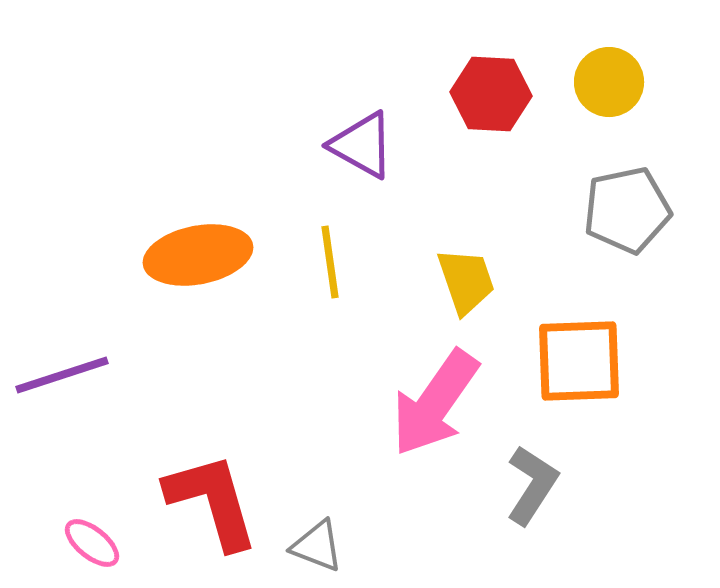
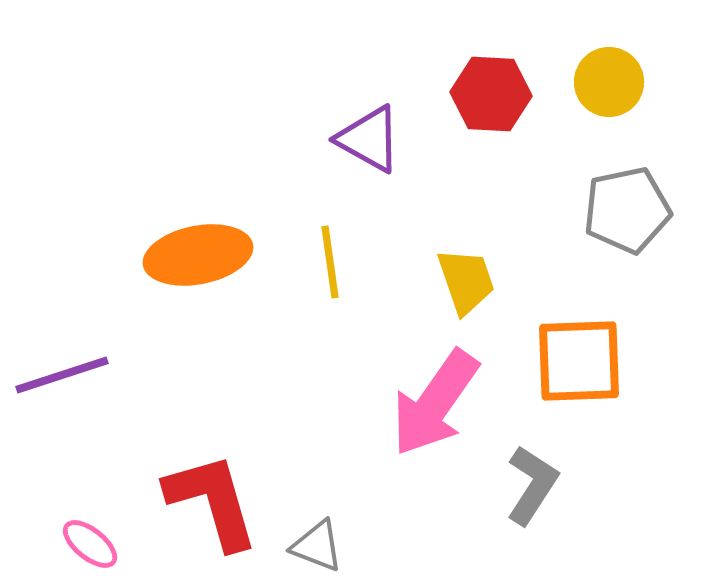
purple triangle: moved 7 px right, 6 px up
pink ellipse: moved 2 px left, 1 px down
